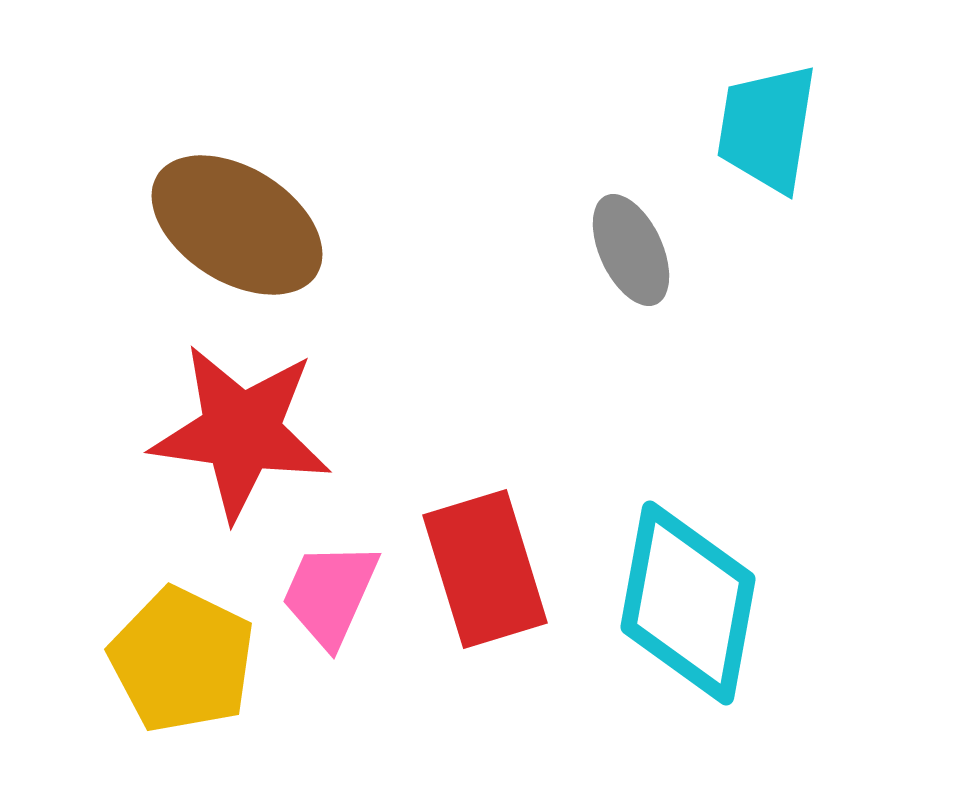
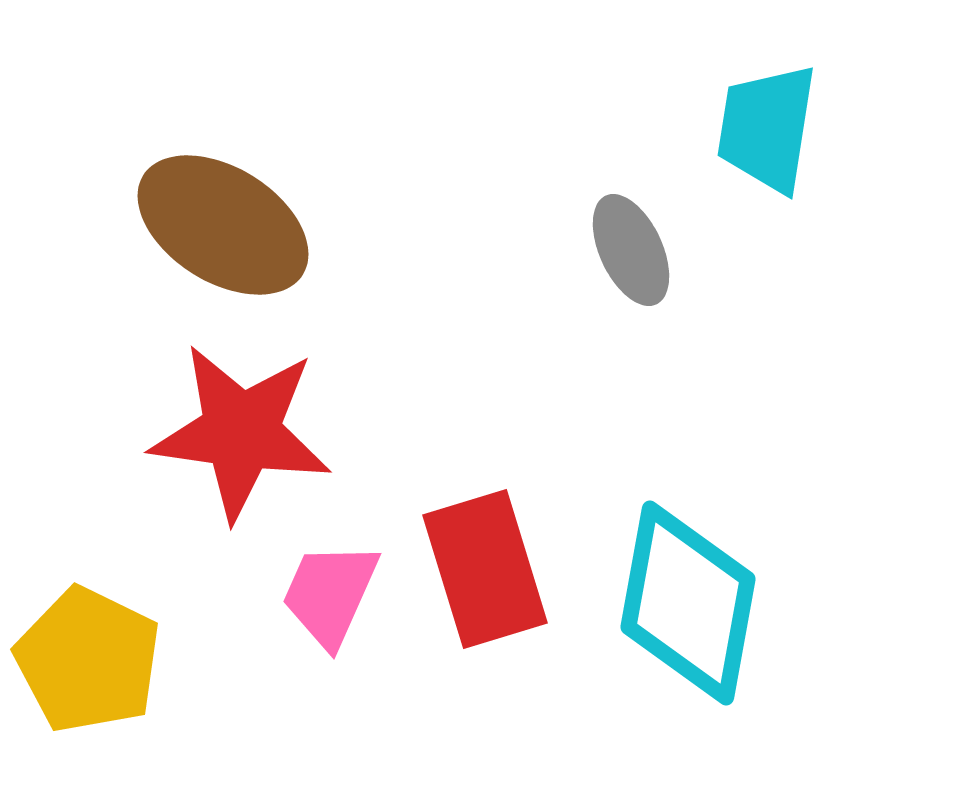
brown ellipse: moved 14 px left
yellow pentagon: moved 94 px left
